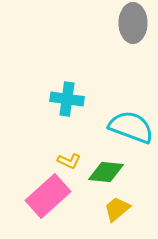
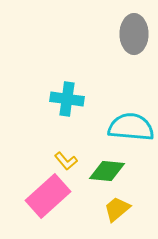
gray ellipse: moved 1 px right, 11 px down
cyan semicircle: rotated 15 degrees counterclockwise
yellow L-shape: moved 3 px left; rotated 25 degrees clockwise
green diamond: moved 1 px right, 1 px up
